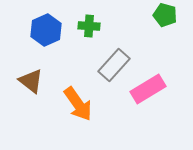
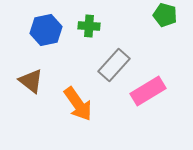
blue hexagon: rotated 12 degrees clockwise
pink rectangle: moved 2 px down
